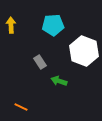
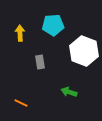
yellow arrow: moved 9 px right, 8 px down
gray rectangle: rotated 24 degrees clockwise
green arrow: moved 10 px right, 11 px down
orange line: moved 4 px up
